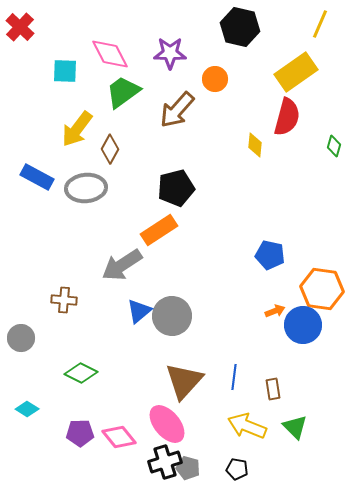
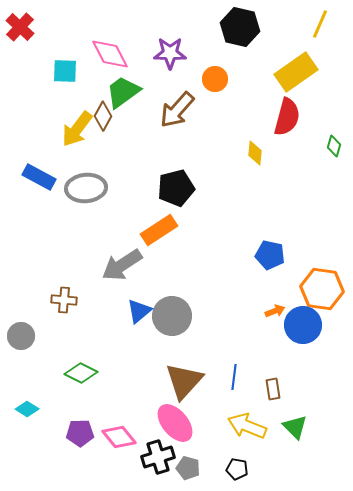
yellow diamond at (255, 145): moved 8 px down
brown diamond at (110, 149): moved 7 px left, 33 px up
blue rectangle at (37, 177): moved 2 px right
gray circle at (21, 338): moved 2 px up
pink ellipse at (167, 424): moved 8 px right, 1 px up
black cross at (165, 462): moved 7 px left, 5 px up
